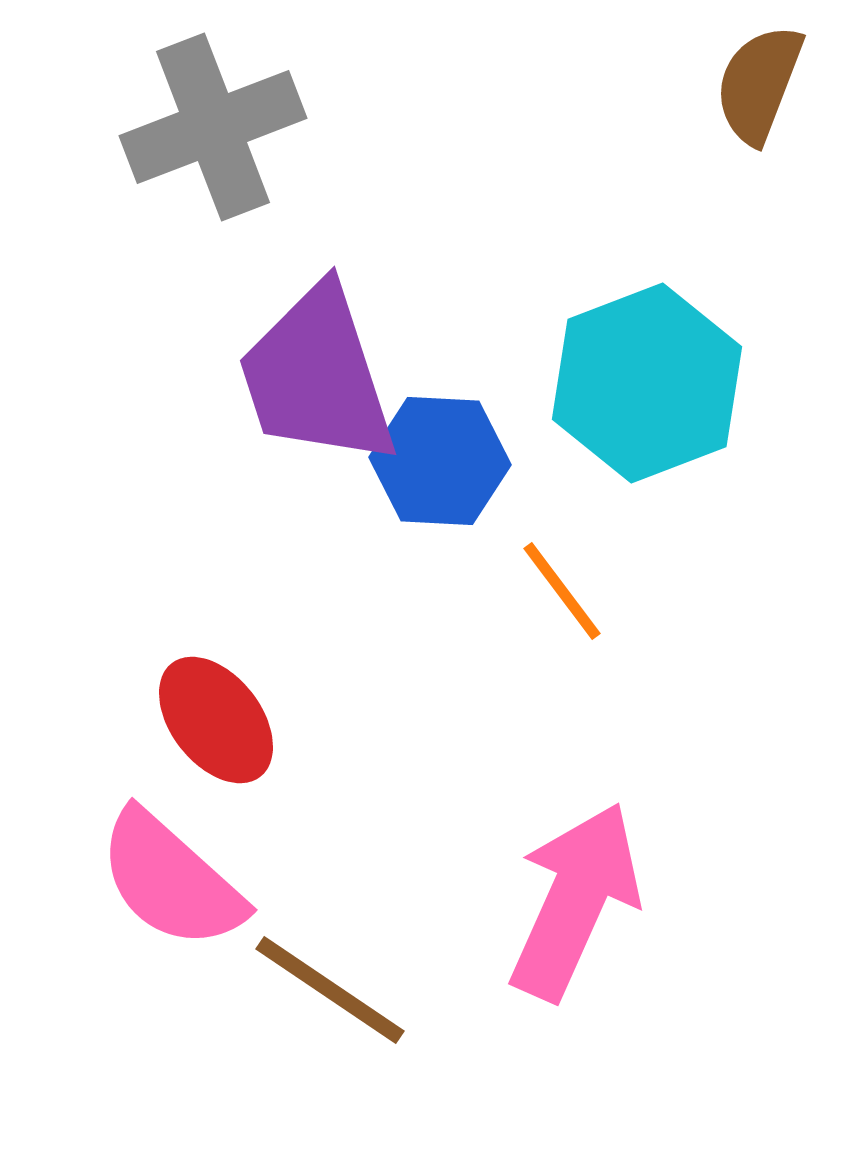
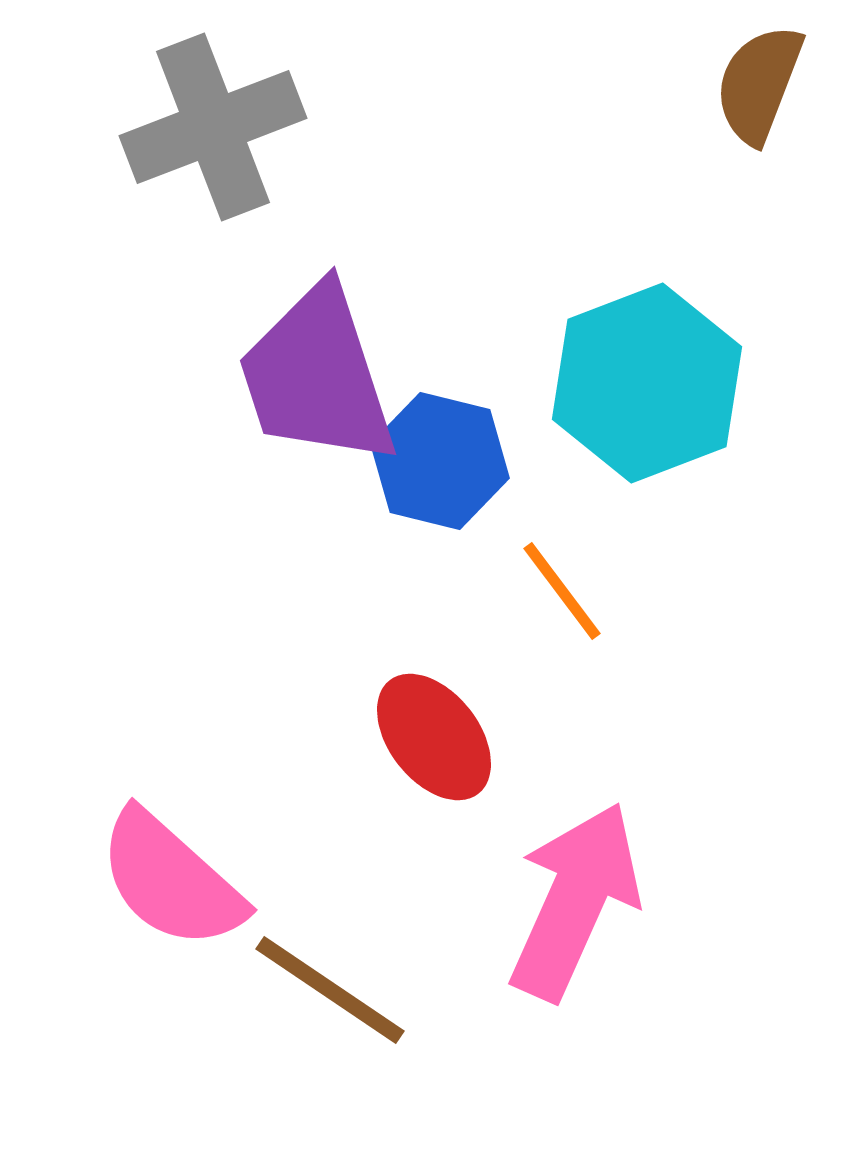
blue hexagon: rotated 11 degrees clockwise
red ellipse: moved 218 px right, 17 px down
